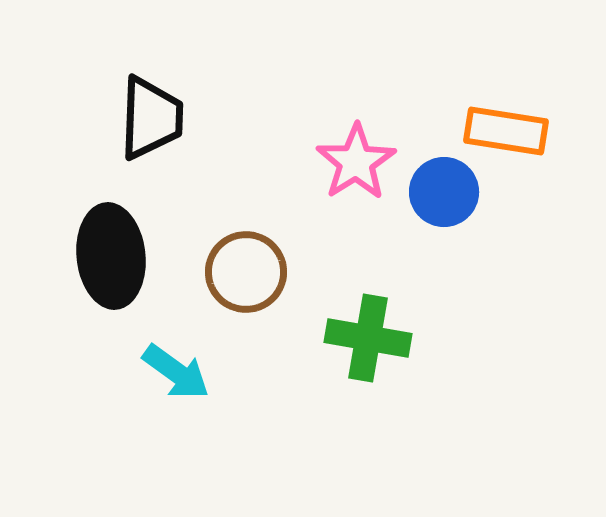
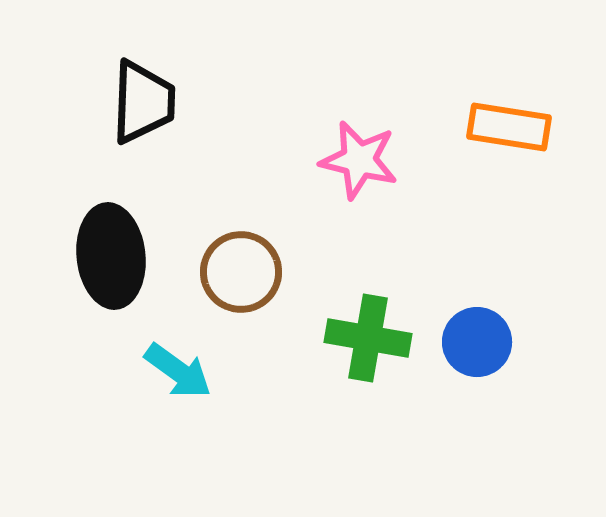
black trapezoid: moved 8 px left, 16 px up
orange rectangle: moved 3 px right, 4 px up
pink star: moved 3 px right, 2 px up; rotated 26 degrees counterclockwise
blue circle: moved 33 px right, 150 px down
brown circle: moved 5 px left
cyan arrow: moved 2 px right, 1 px up
